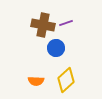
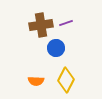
brown cross: moved 2 px left; rotated 20 degrees counterclockwise
yellow diamond: rotated 20 degrees counterclockwise
